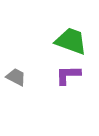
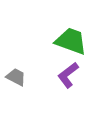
purple L-shape: rotated 36 degrees counterclockwise
